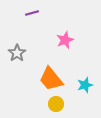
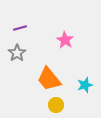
purple line: moved 12 px left, 15 px down
pink star: rotated 18 degrees counterclockwise
orange trapezoid: moved 2 px left
yellow circle: moved 1 px down
